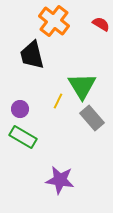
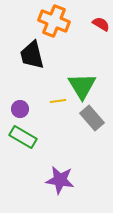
orange cross: rotated 16 degrees counterclockwise
yellow line: rotated 56 degrees clockwise
